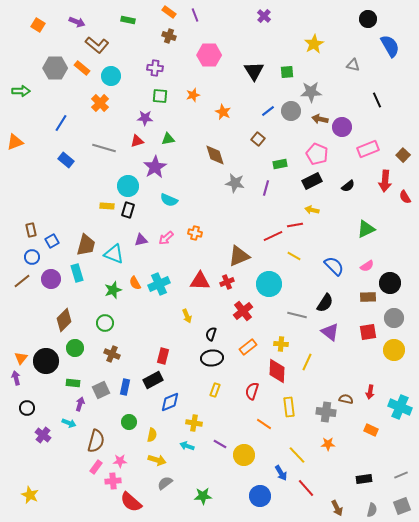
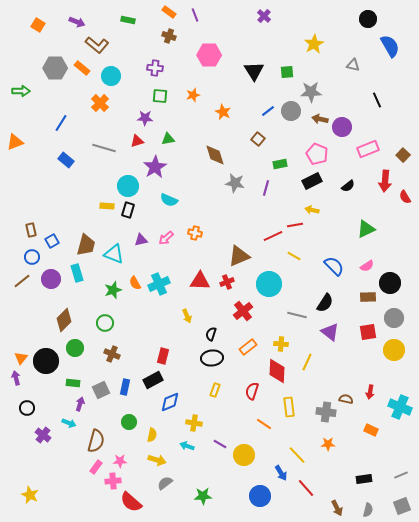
gray semicircle at (372, 510): moved 4 px left
